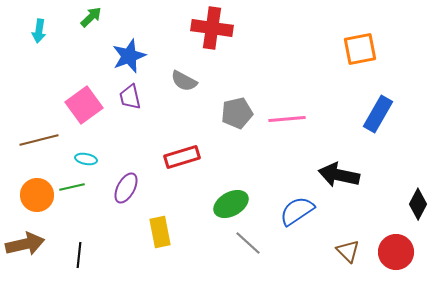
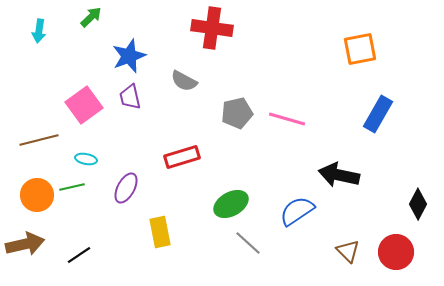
pink line: rotated 21 degrees clockwise
black line: rotated 50 degrees clockwise
